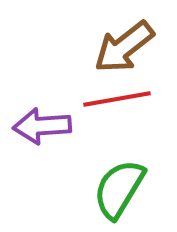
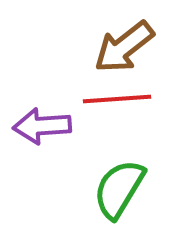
red line: rotated 6 degrees clockwise
